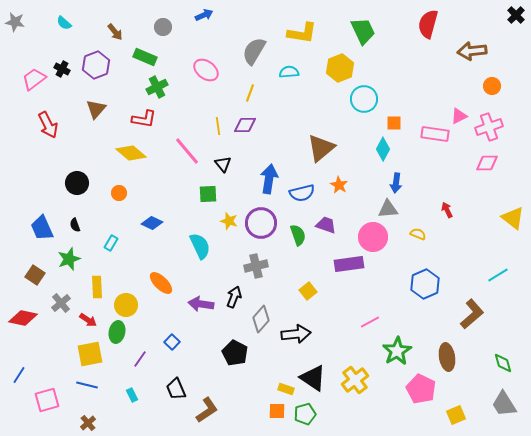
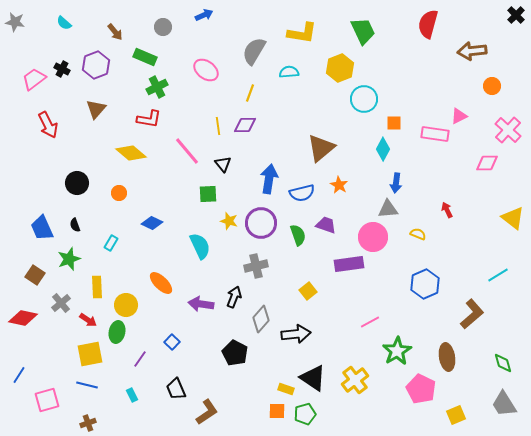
red L-shape at (144, 119): moved 5 px right
pink cross at (489, 127): moved 19 px right, 3 px down; rotated 28 degrees counterclockwise
brown L-shape at (207, 410): moved 2 px down
brown cross at (88, 423): rotated 21 degrees clockwise
